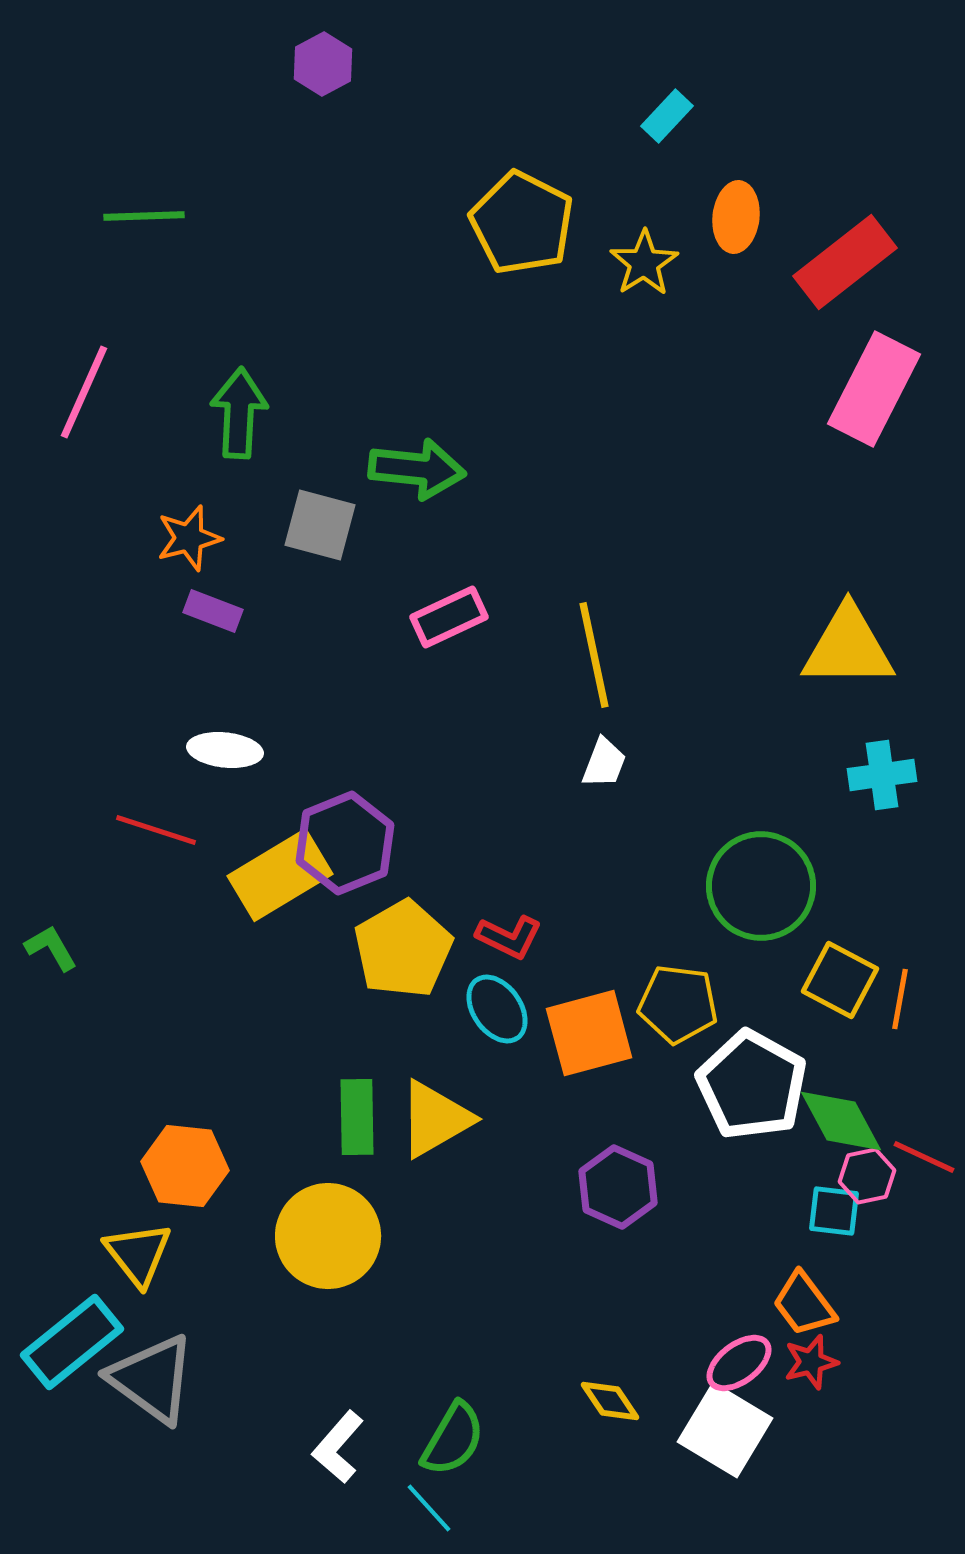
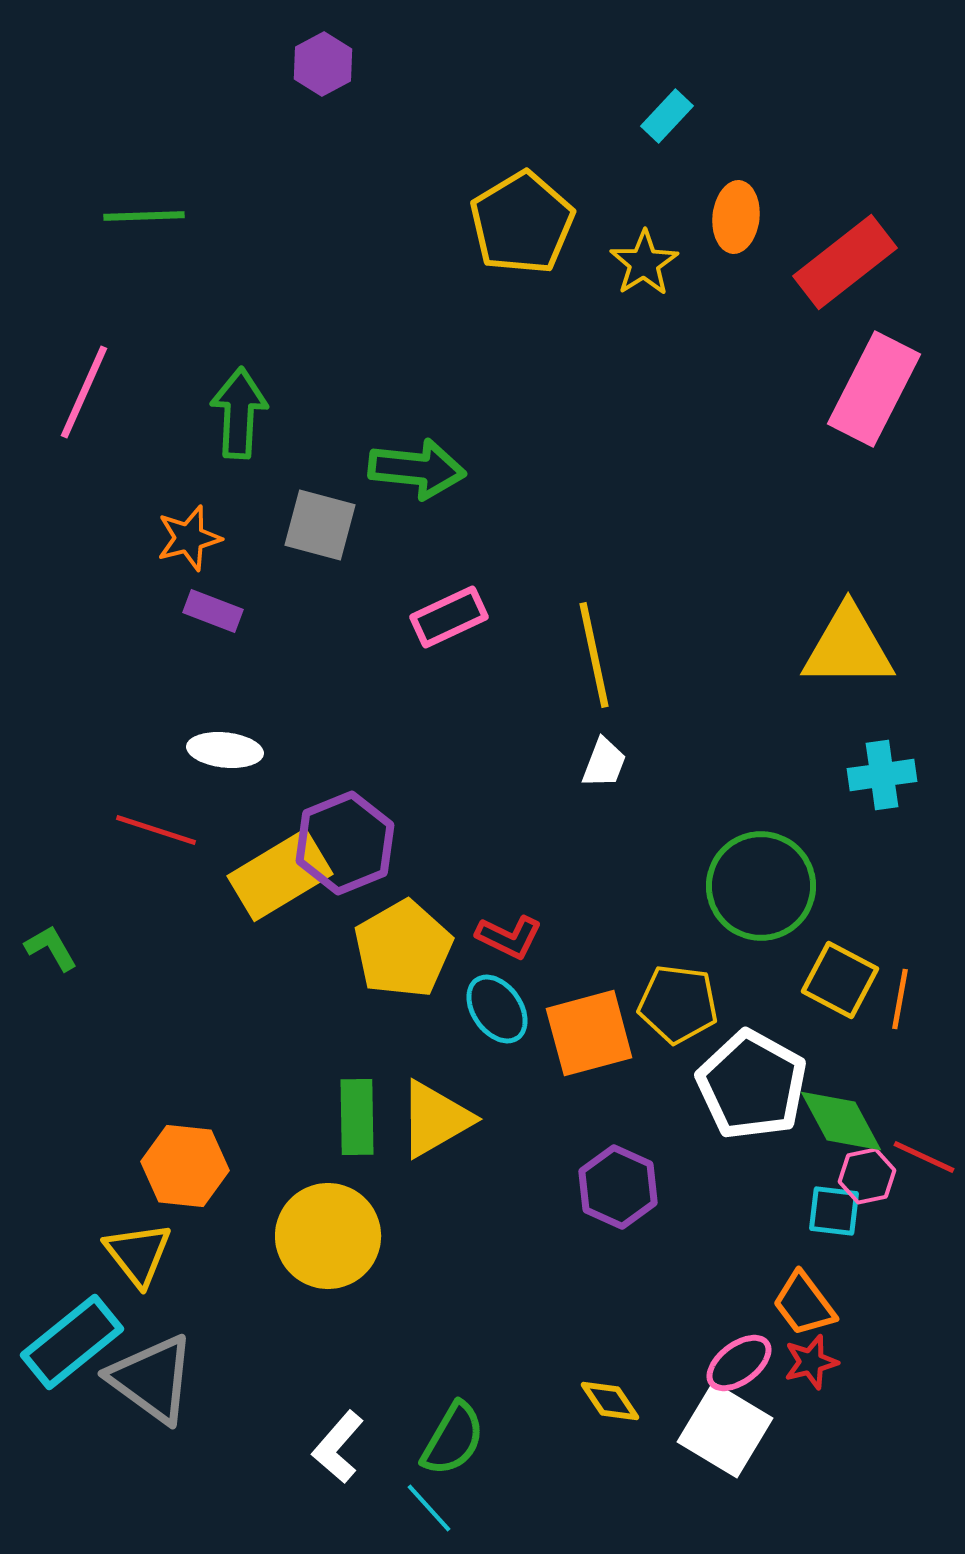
yellow pentagon at (522, 223): rotated 14 degrees clockwise
